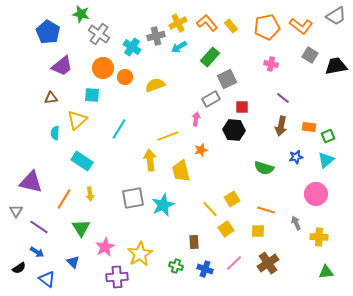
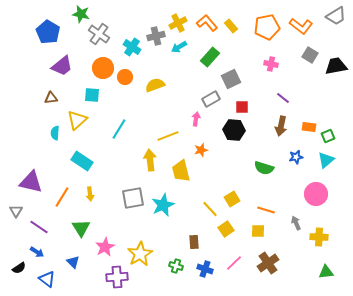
gray square at (227, 79): moved 4 px right
orange line at (64, 199): moved 2 px left, 2 px up
